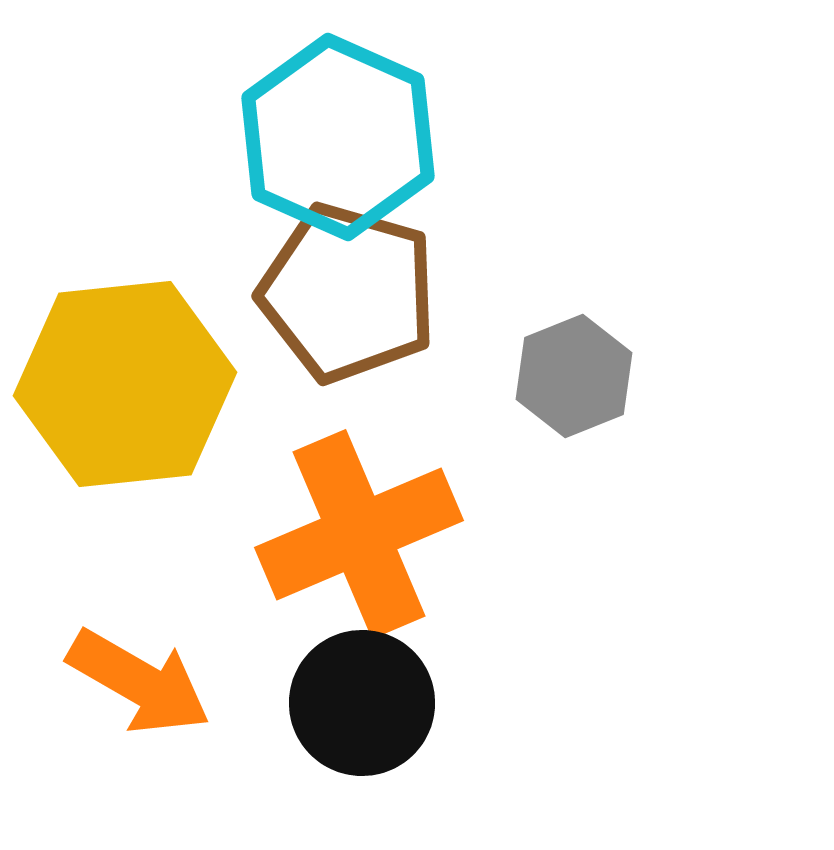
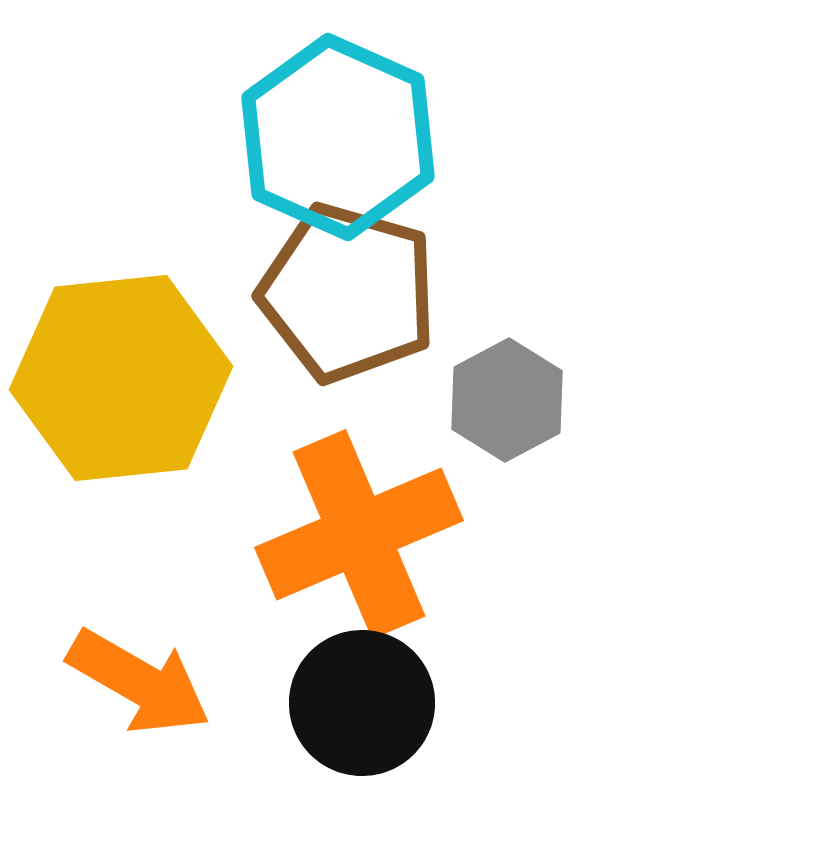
gray hexagon: moved 67 px left, 24 px down; rotated 6 degrees counterclockwise
yellow hexagon: moved 4 px left, 6 px up
